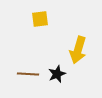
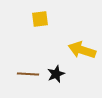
yellow arrow: moved 4 px right; rotated 92 degrees clockwise
black star: moved 1 px left
